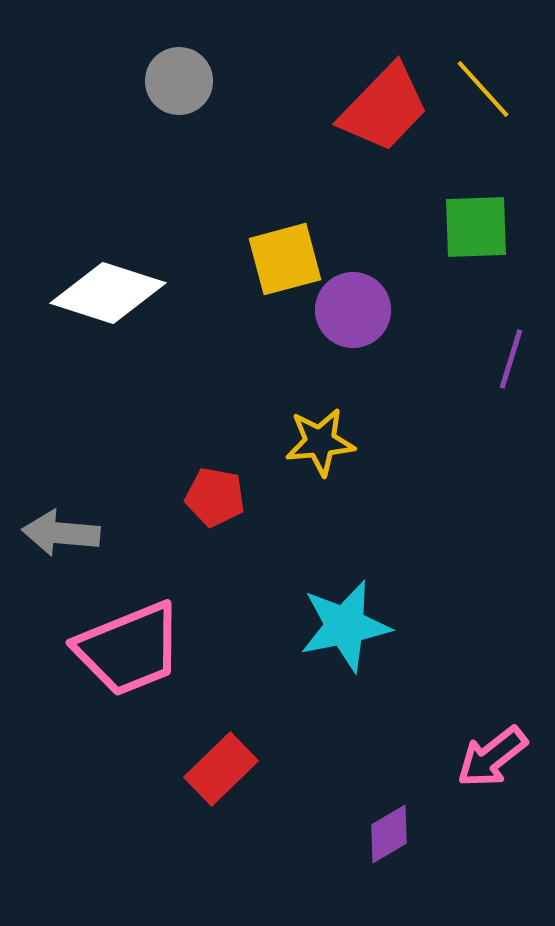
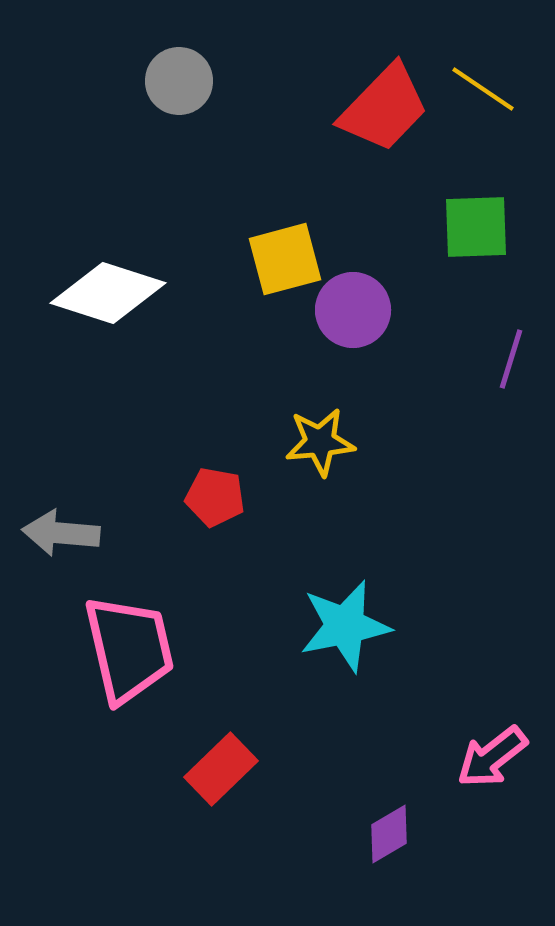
yellow line: rotated 14 degrees counterclockwise
pink trapezoid: rotated 81 degrees counterclockwise
